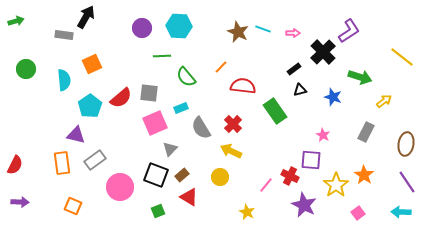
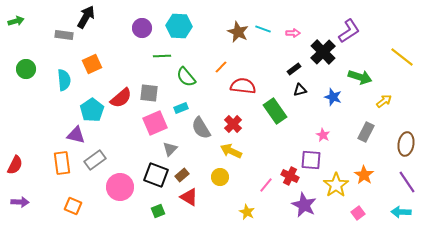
cyan pentagon at (90, 106): moved 2 px right, 4 px down
